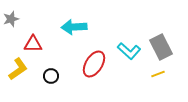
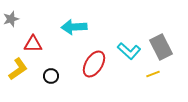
yellow line: moved 5 px left
